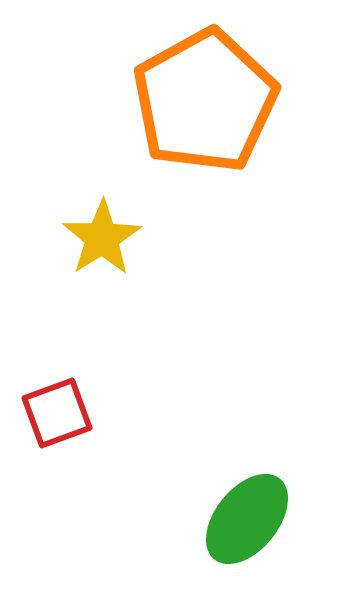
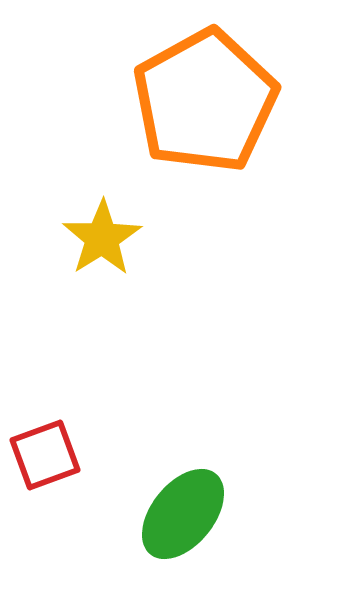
red square: moved 12 px left, 42 px down
green ellipse: moved 64 px left, 5 px up
